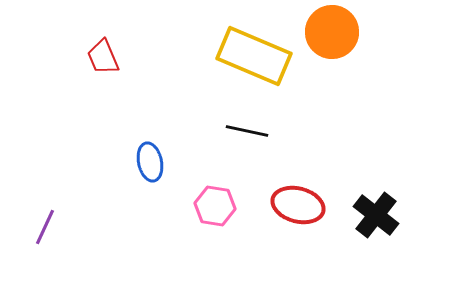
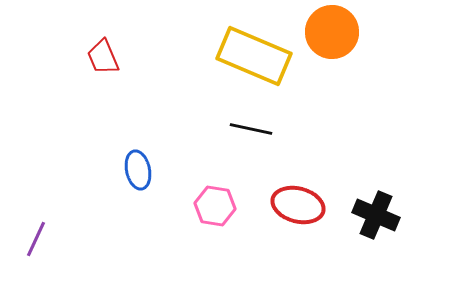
black line: moved 4 px right, 2 px up
blue ellipse: moved 12 px left, 8 px down
black cross: rotated 15 degrees counterclockwise
purple line: moved 9 px left, 12 px down
